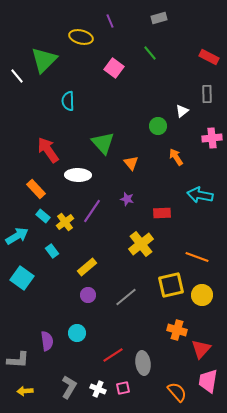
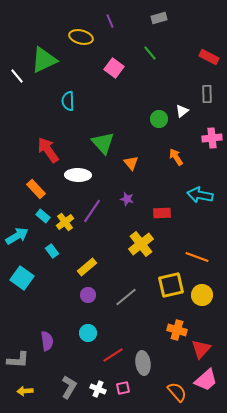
green triangle at (44, 60): rotated 20 degrees clockwise
green circle at (158, 126): moved 1 px right, 7 px up
cyan circle at (77, 333): moved 11 px right
pink trapezoid at (208, 381): moved 2 px left, 1 px up; rotated 140 degrees counterclockwise
